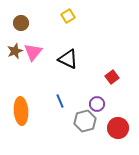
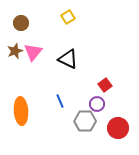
yellow square: moved 1 px down
red square: moved 7 px left, 8 px down
gray hexagon: rotated 15 degrees clockwise
